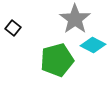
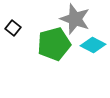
gray star: rotated 16 degrees counterclockwise
green pentagon: moved 3 px left, 16 px up
